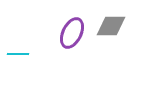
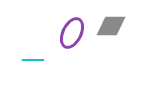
cyan line: moved 15 px right, 6 px down
